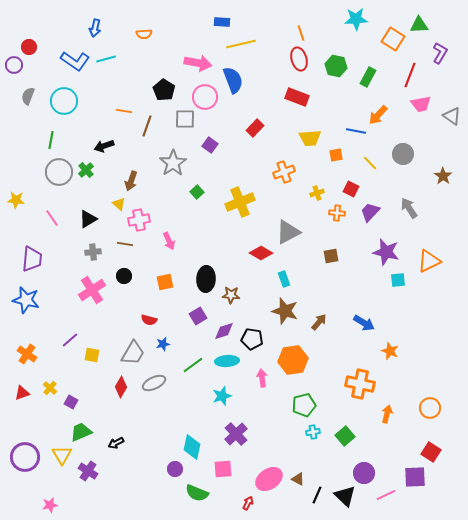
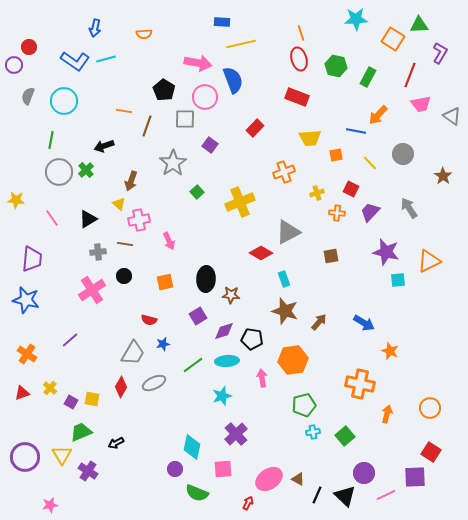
gray cross at (93, 252): moved 5 px right
yellow square at (92, 355): moved 44 px down
